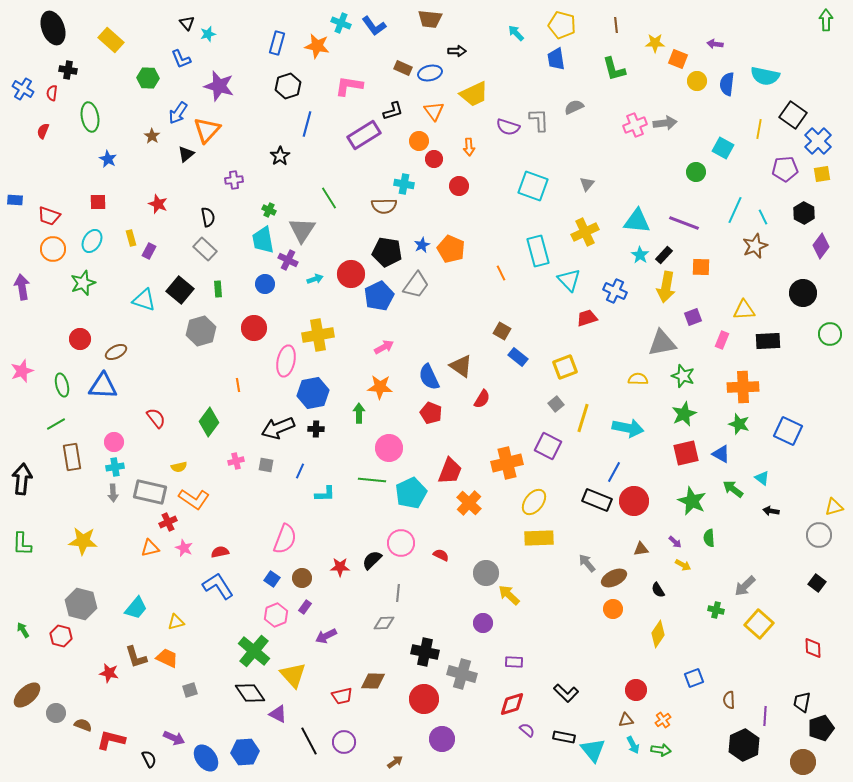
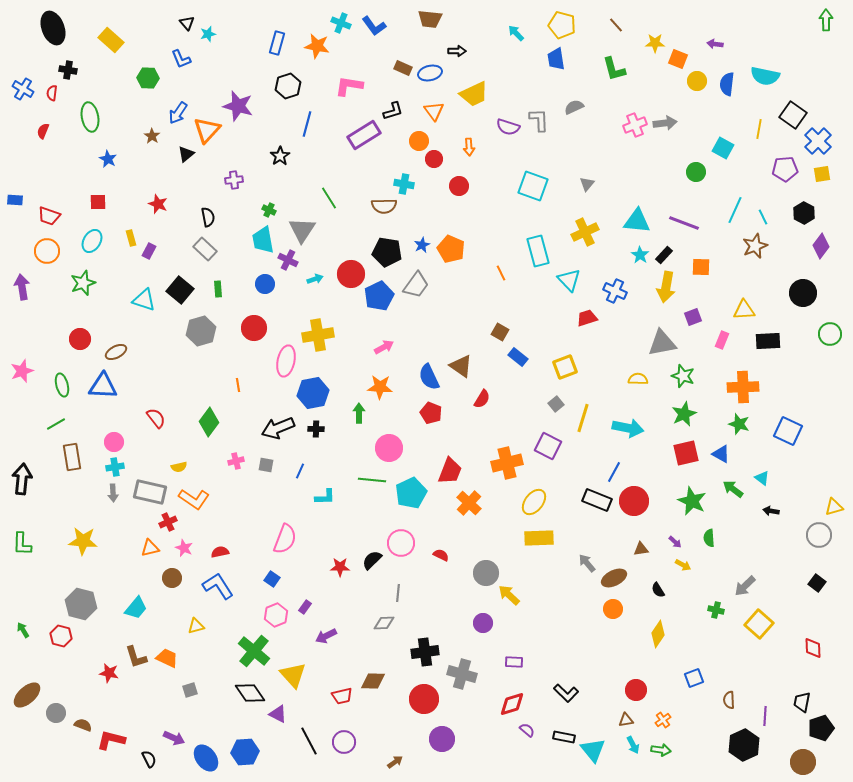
brown line at (616, 25): rotated 35 degrees counterclockwise
purple star at (219, 86): moved 19 px right, 20 px down
orange circle at (53, 249): moved 6 px left, 2 px down
brown square at (502, 331): moved 2 px left, 1 px down
cyan L-shape at (325, 494): moved 3 px down
brown circle at (302, 578): moved 130 px left
yellow triangle at (176, 622): moved 20 px right, 4 px down
black cross at (425, 652): rotated 20 degrees counterclockwise
